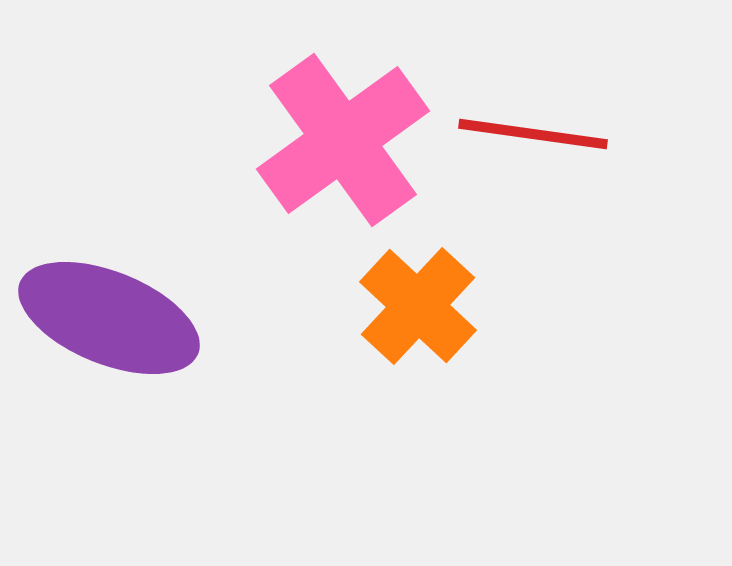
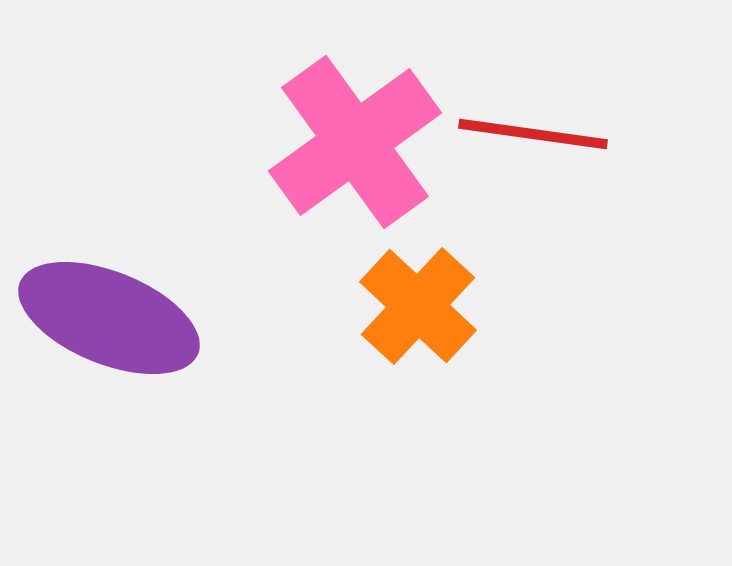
pink cross: moved 12 px right, 2 px down
